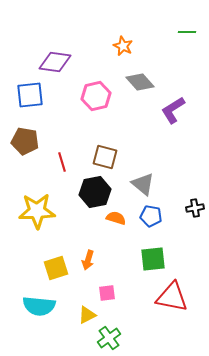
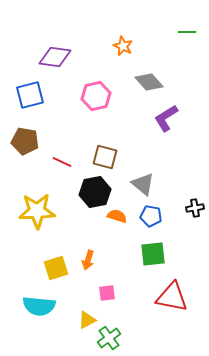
purple diamond: moved 5 px up
gray diamond: moved 9 px right
blue square: rotated 8 degrees counterclockwise
purple L-shape: moved 7 px left, 8 px down
red line: rotated 48 degrees counterclockwise
orange semicircle: moved 1 px right, 2 px up
green square: moved 5 px up
yellow triangle: moved 5 px down
